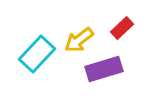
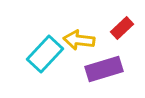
yellow arrow: rotated 44 degrees clockwise
cyan rectangle: moved 8 px right
